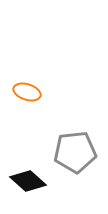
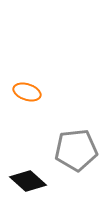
gray pentagon: moved 1 px right, 2 px up
